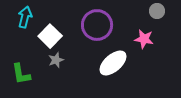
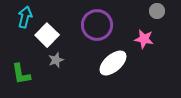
white square: moved 3 px left, 1 px up
